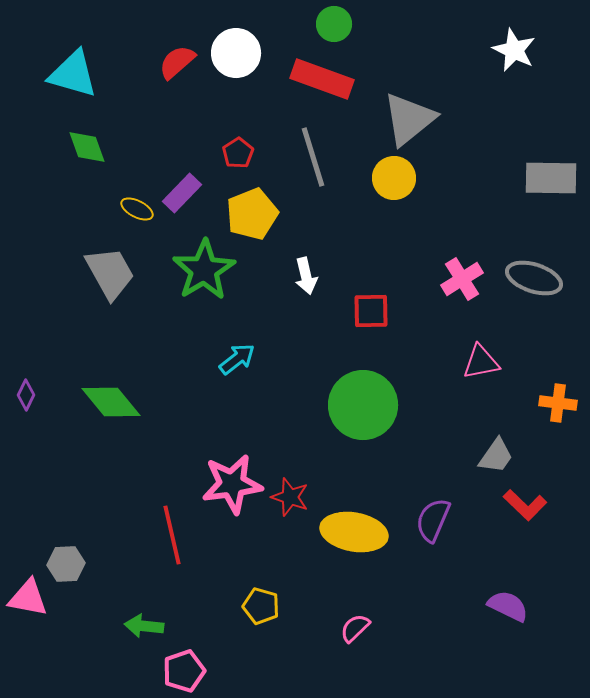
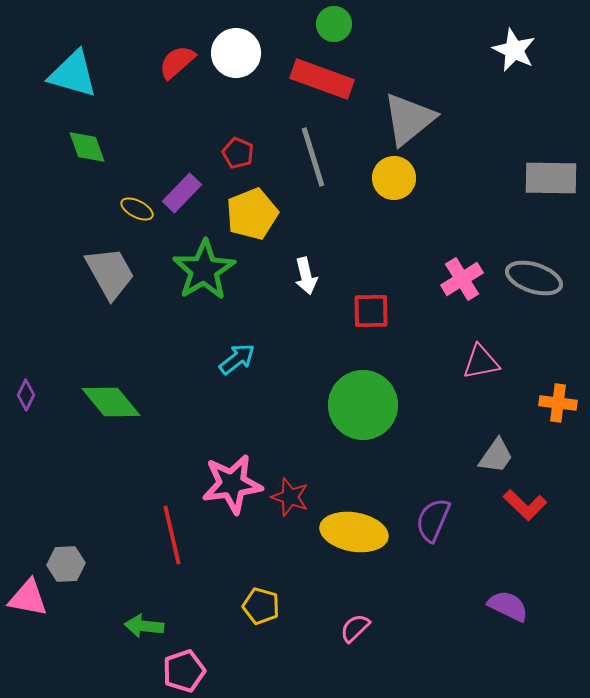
red pentagon at (238, 153): rotated 16 degrees counterclockwise
